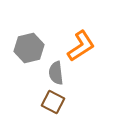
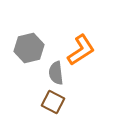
orange L-shape: moved 4 px down
